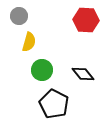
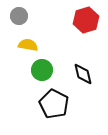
red hexagon: rotated 20 degrees counterclockwise
yellow semicircle: moved 1 px left, 3 px down; rotated 96 degrees counterclockwise
black diamond: rotated 25 degrees clockwise
